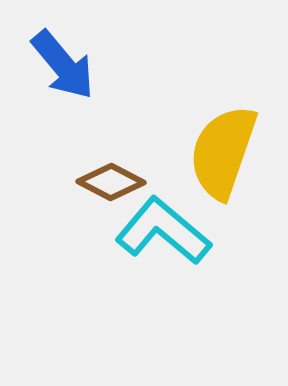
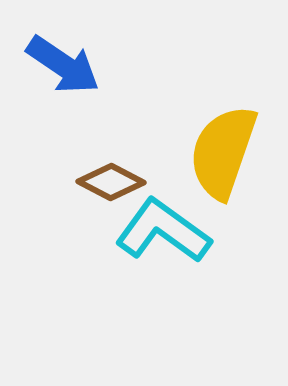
blue arrow: rotated 16 degrees counterclockwise
cyan L-shape: rotated 4 degrees counterclockwise
